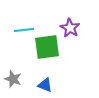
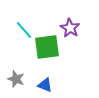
cyan line: rotated 54 degrees clockwise
gray star: moved 3 px right
